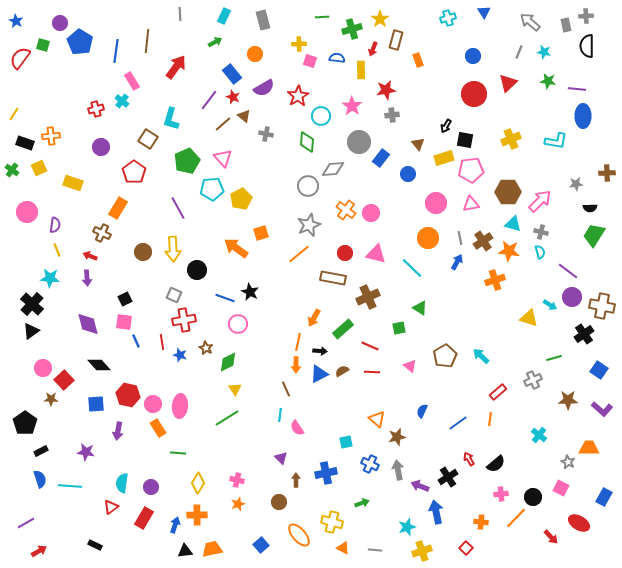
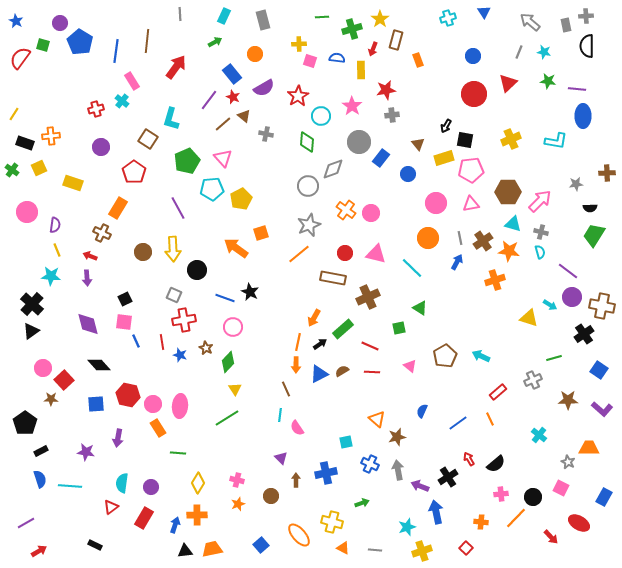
gray diamond at (333, 169): rotated 15 degrees counterclockwise
cyan star at (50, 278): moved 1 px right, 2 px up
pink circle at (238, 324): moved 5 px left, 3 px down
black arrow at (320, 351): moved 7 px up; rotated 40 degrees counterclockwise
cyan arrow at (481, 356): rotated 18 degrees counterclockwise
green diamond at (228, 362): rotated 20 degrees counterclockwise
orange line at (490, 419): rotated 32 degrees counterclockwise
purple arrow at (118, 431): moved 7 px down
brown circle at (279, 502): moved 8 px left, 6 px up
